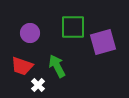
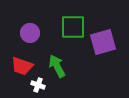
white cross: rotated 24 degrees counterclockwise
